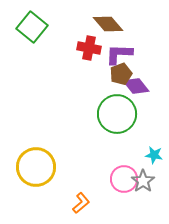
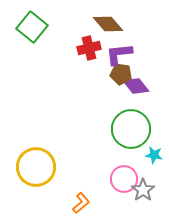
red cross: rotated 25 degrees counterclockwise
purple L-shape: rotated 8 degrees counterclockwise
brown pentagon: rotated 30 degrees clockwise
green circle: moved 14 px right, 15 px down
gray star: moved 9 px down
